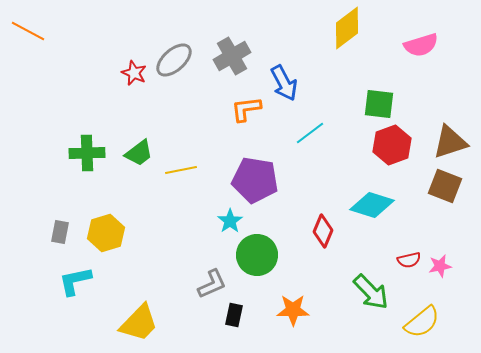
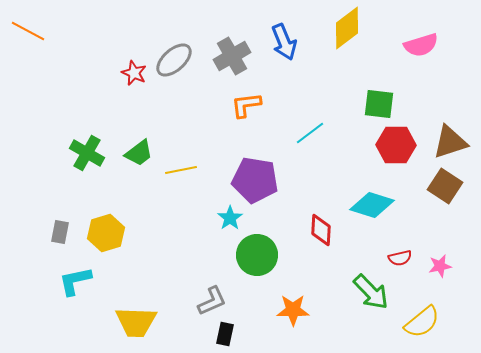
blue arrow: moved 41 px up; rotated 6 degrees clockwise
orange L-shape: moved 4 px up
red hexagon: moved 4 px right; rotated 21 degrees clockwise
green cross: rotated 32 degrees clockwise
brown square: rotated 12 degrees clockwise
cyan star: moved 3 px up
red diamond: moved 2 px left, 1 px up; rotated 20 degrees counterclockwise
red semicircle: moved 9 px left, 2 px up
gray L-shape: moved 17 px down
black rectangle: moved 9 px left, 19 px down
yellow trapezoid: moved 3 px left, 1 px up; rotated 48 degrees clockwise
